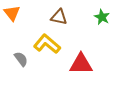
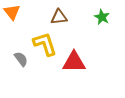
orange triangle: moved 1 px up
brown triangle: rotated 18 degrees counterclockwise
yellow L-shape: moved 2 px left; rotated 32 degrees clockwise
red triangle: moved 7 px left, 2 px up
